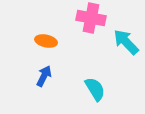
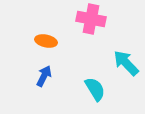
pink cross: moved 1 px down
cyan arrow: moved 21 px down
